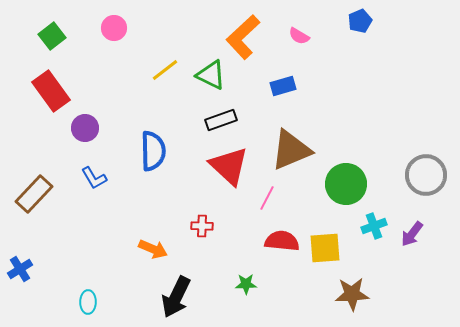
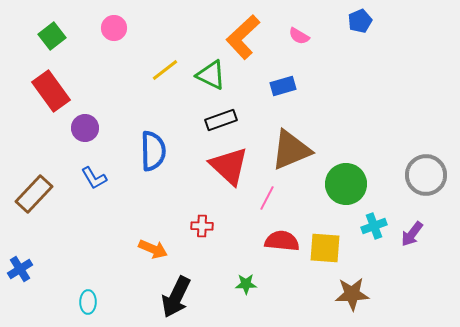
yellow square: rotated 8 degrees clockwise
